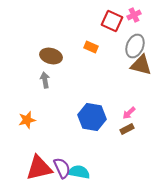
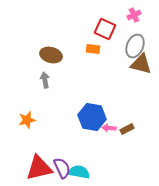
red square: moved 7 px left, 8 px down
orange rectangle: moved 2 px right, 2 px down; rotated 16 degrees counterclockwise
brown ellipse: moved 1 px up
brown triangle: moved 1 px up
pink arrow: moved 20 px left, 15 px down; rotated 48 degrees clockwise
